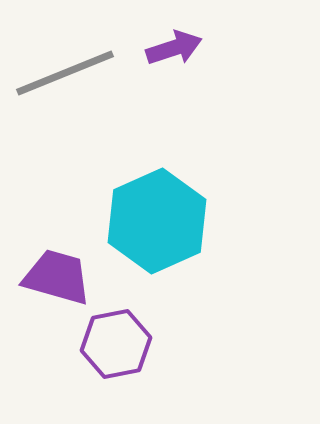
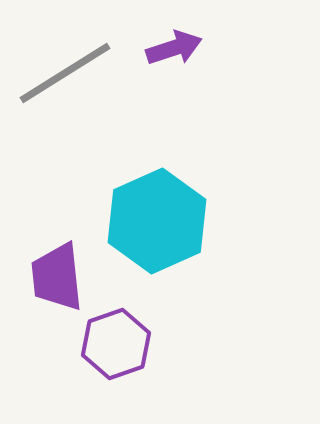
gray line: rotated 10 degrees counterclockwise
purple trapezoid: rotated 112 degrees counterclockwise
purple hexagon: rotated 8 degrees counterclockwise
